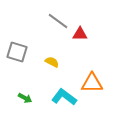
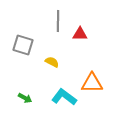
gray line: rotated 55 degrees clockwise
gray square: moved 6 px right, 7 px up
